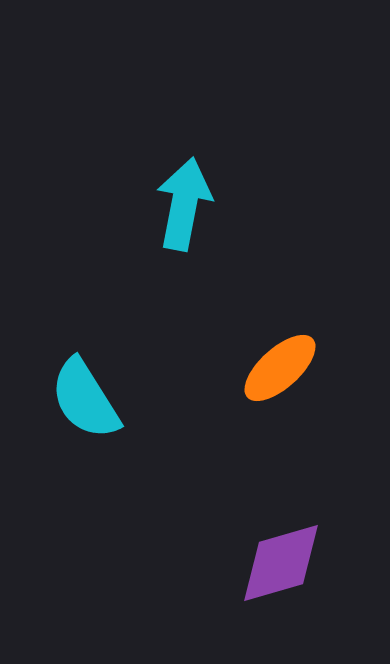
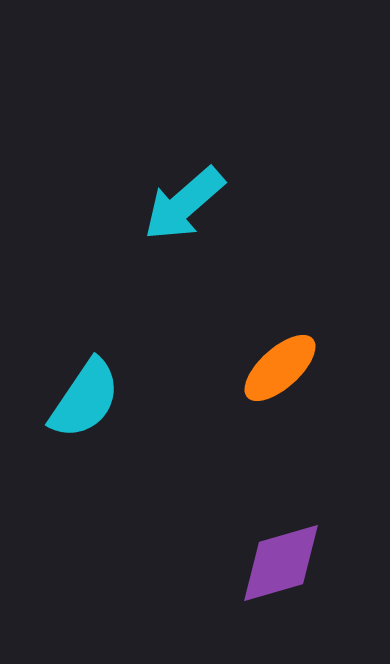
cyan arrow: rotated 142 degrees counterclockwise
cyan semicircle: rotated 114 degrees counterclockwise
